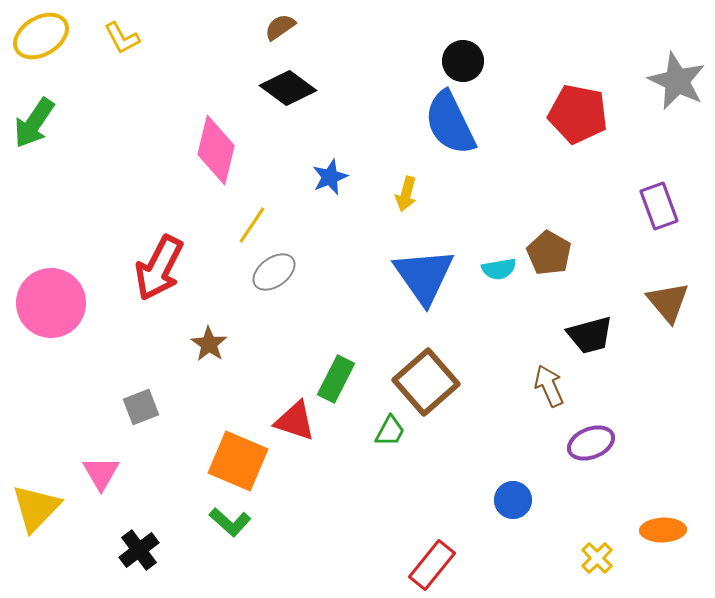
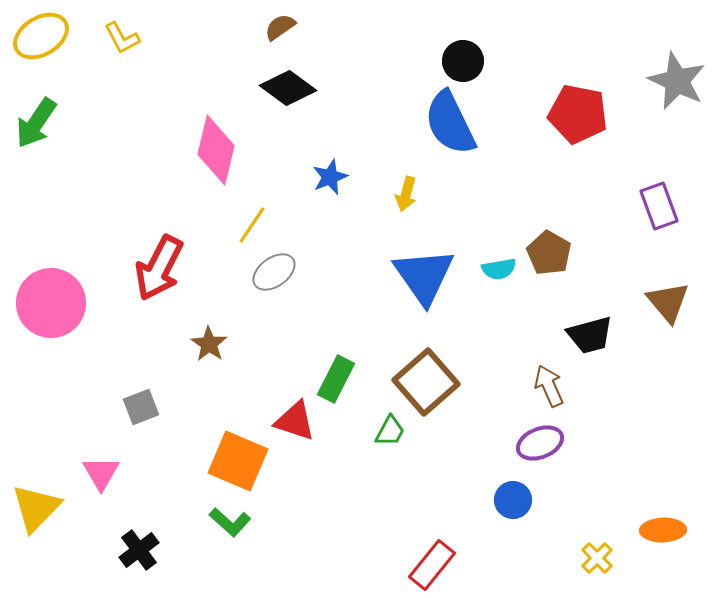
green arrow: moved 2 px right
purple ellipse: moved 51 px left
